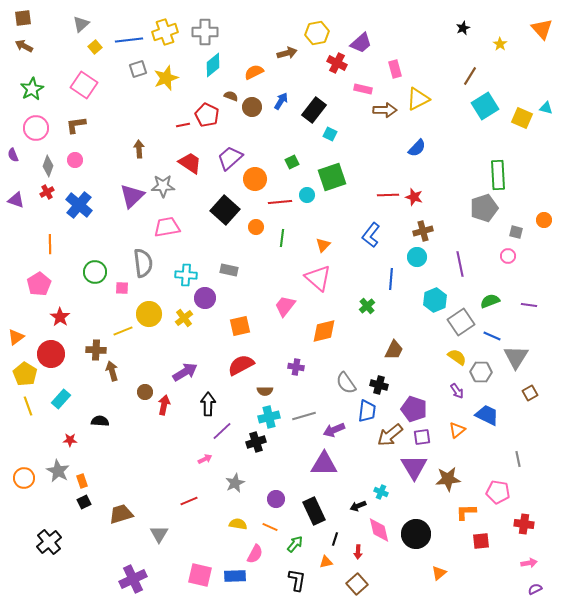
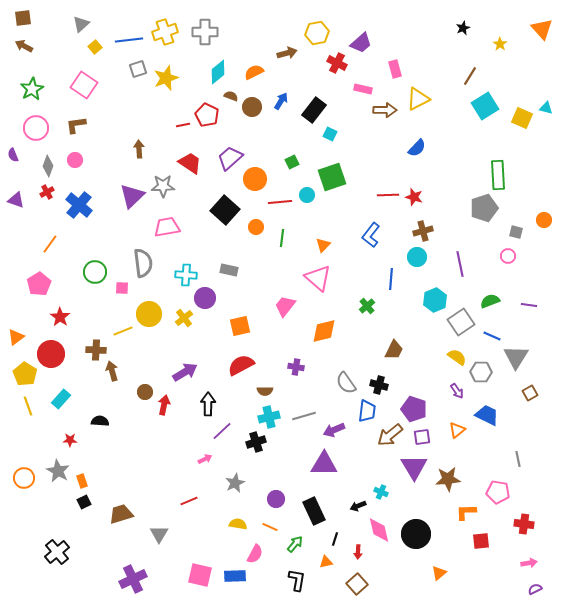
cyan diamond at (213, 65): moved 5 px right, 7 px down
orange line at (50, 244): rotated 36 degrees clockwise
black cross at (49, 542): moved 8 px right, 10 px down
